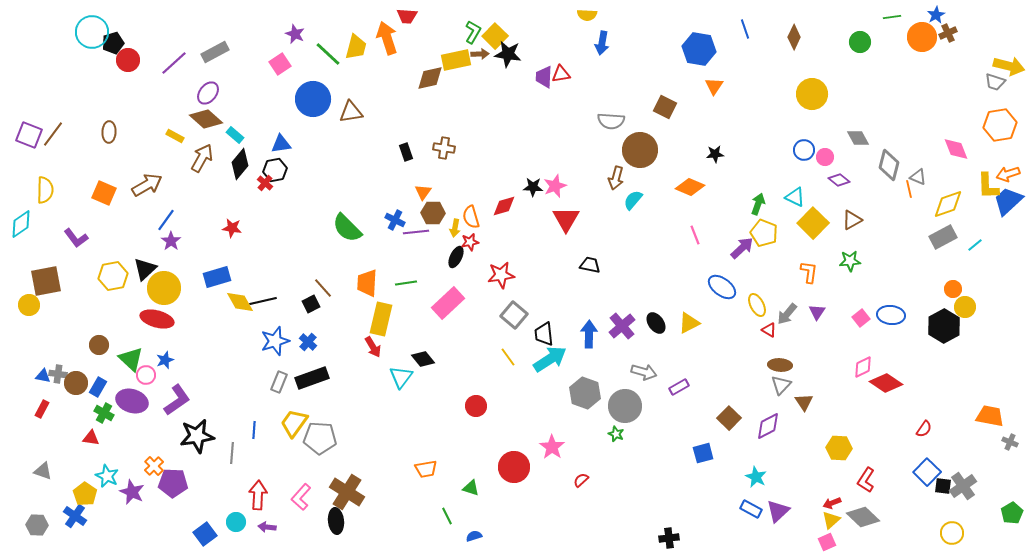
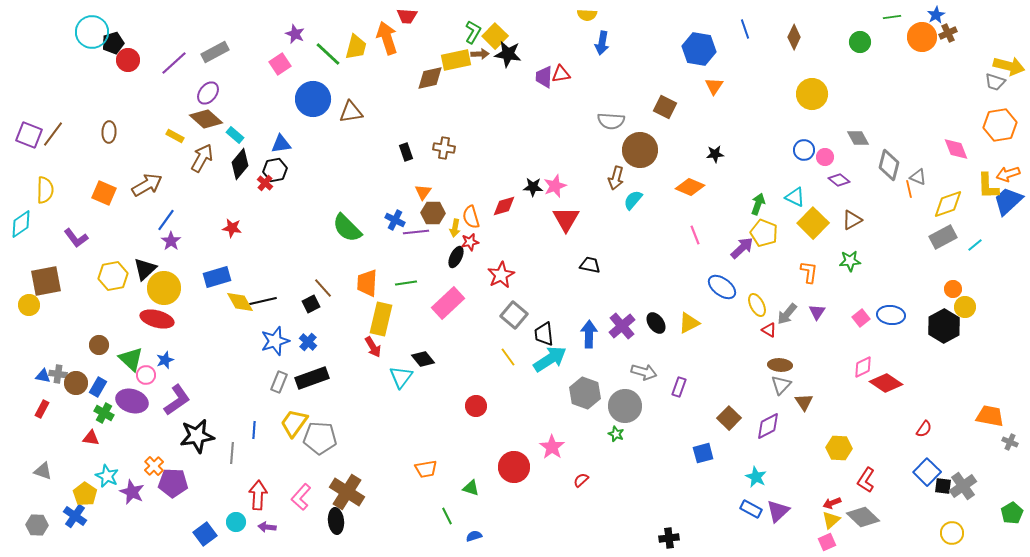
red star at (501, 275): rotated 20 degrees counterclockwise
purple rectangle at (679, 387): rotated 42 degrees counterclockwise
